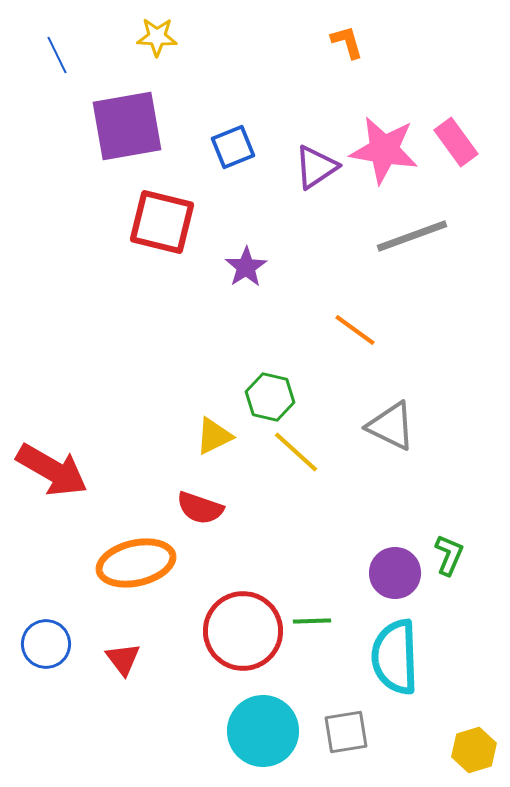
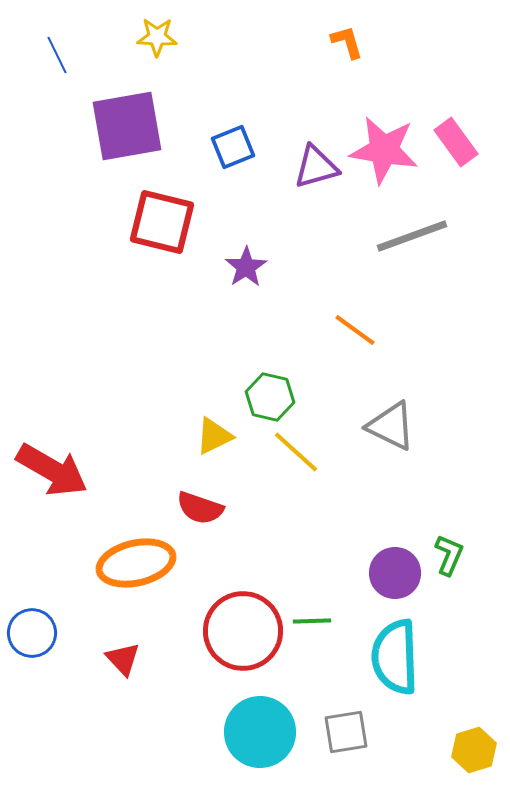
purple triangle: rotated 18 degrees clockwise
blue circle: moved 14 px left, 11 px up
red triangle: rotated 6 degrees counterclockwise
cyan circle: moved 3 px left, 1 px down
